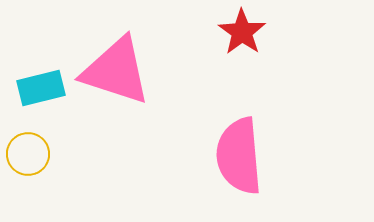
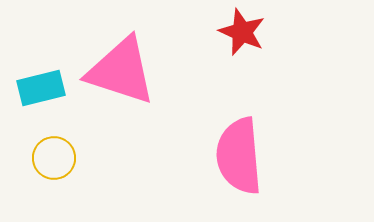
red star: rotated 12 degrees counterclockwise
pink triangle: moved 5 px right
yellow circle: moved 26 px right, 4 px down
